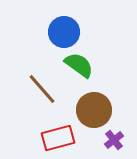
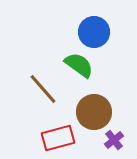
blue circle: moved 30 px right
brown line: moved 1 px right
brown circle: moved 2 px down
